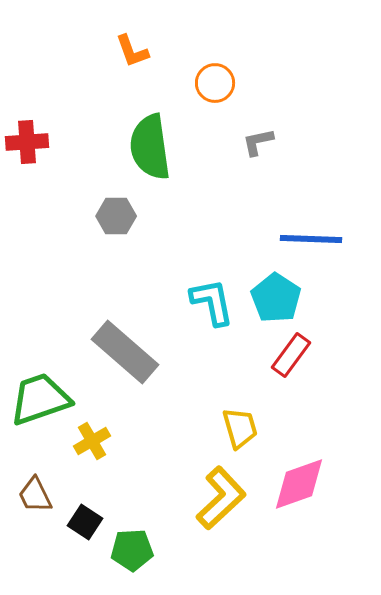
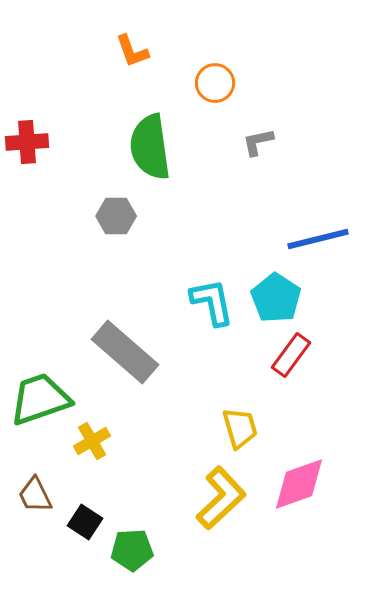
blue line: moved 7 px right; rotated 16 degrees counterclockwise
